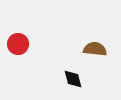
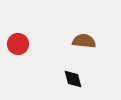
brown semicircle: moved 11 px left, 8 px up
